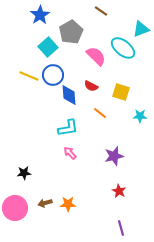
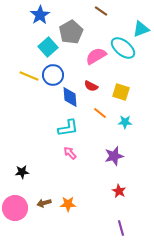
pink semicircle: rotated 75 degrees counterclockwise
blue diamond: moved 1 px right, 2 px down
cyan star: moved 15 px left, 6 px down
black star: moved 2 px left, 1 px up
brown arrow: moved 1 px left
